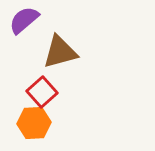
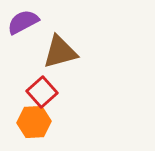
purple semicircle: moved 1 px left, 2 px down; rotated 12 degrees clockwise
orange hexagon: moved 1 px up
